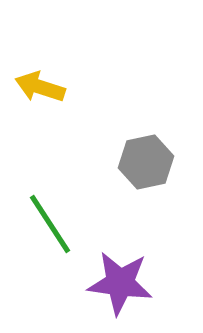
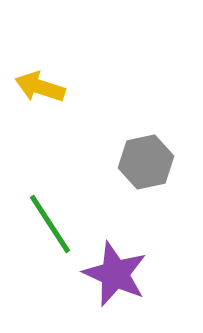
purple star: moved 5 px left, 9 px up; rotated 16 degrees clockwise
